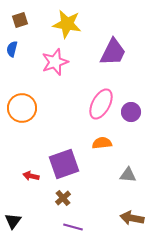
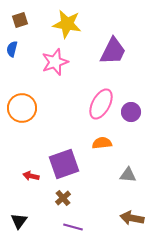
purple trapezoid: moved 1 px up
black triangle: moved 6 px right
